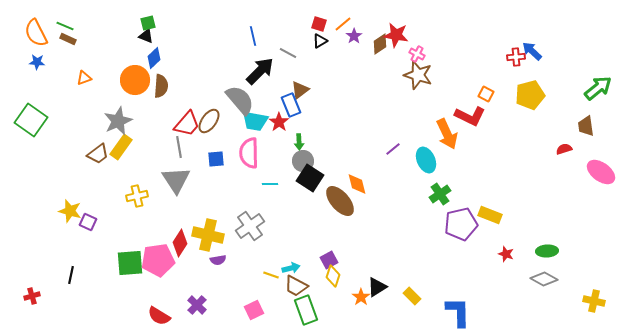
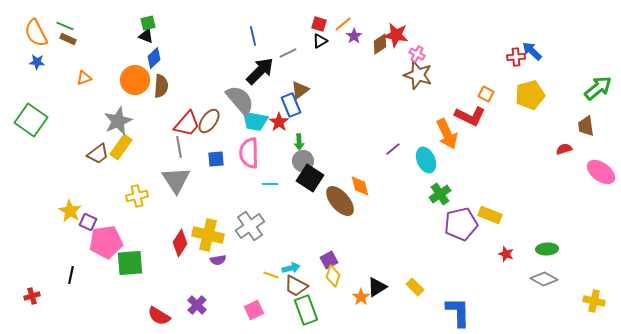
gray line at (288, 53): rotated 54 degrees counterclockwise
orange diamond at (357, 184): moved 3 px right, 2 px down
yellow star at (70, 211): rotated 15 degrees clockwise
green ellipse at (547, 251): moved 2 px up
pink pentagon at (158, 260): moved 52 px left, 18 px up
yellow rectangle at (412, 296): moved 3 px right, 9 px up
